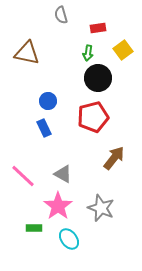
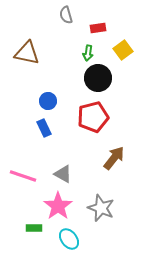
gray semicircle: moved 5 px right
pink line: rotated 24 degrees counterclockwise
